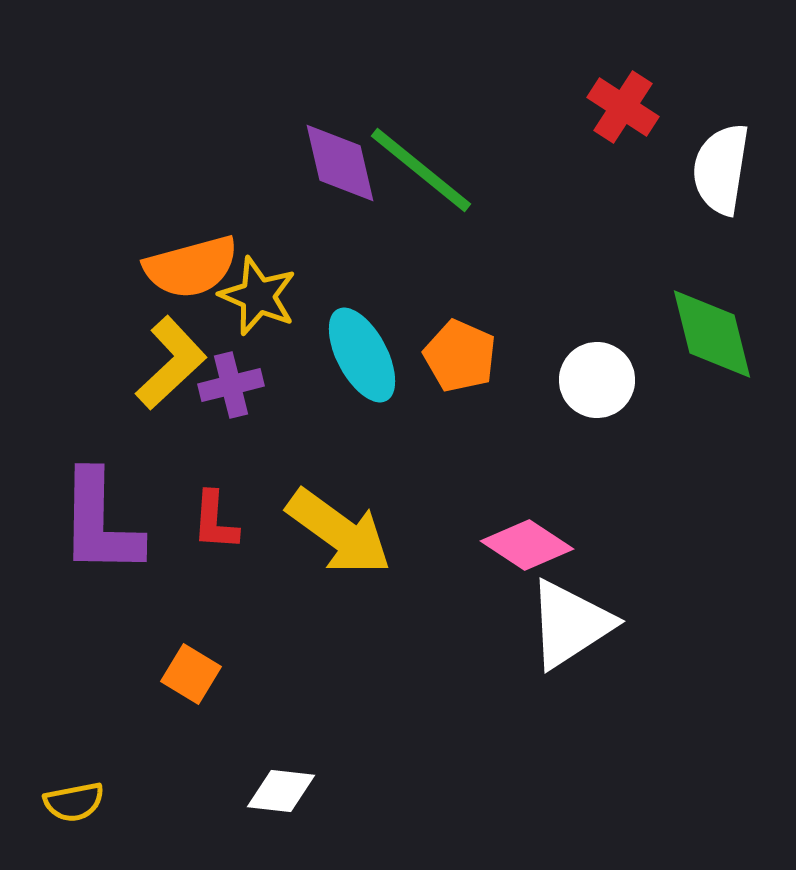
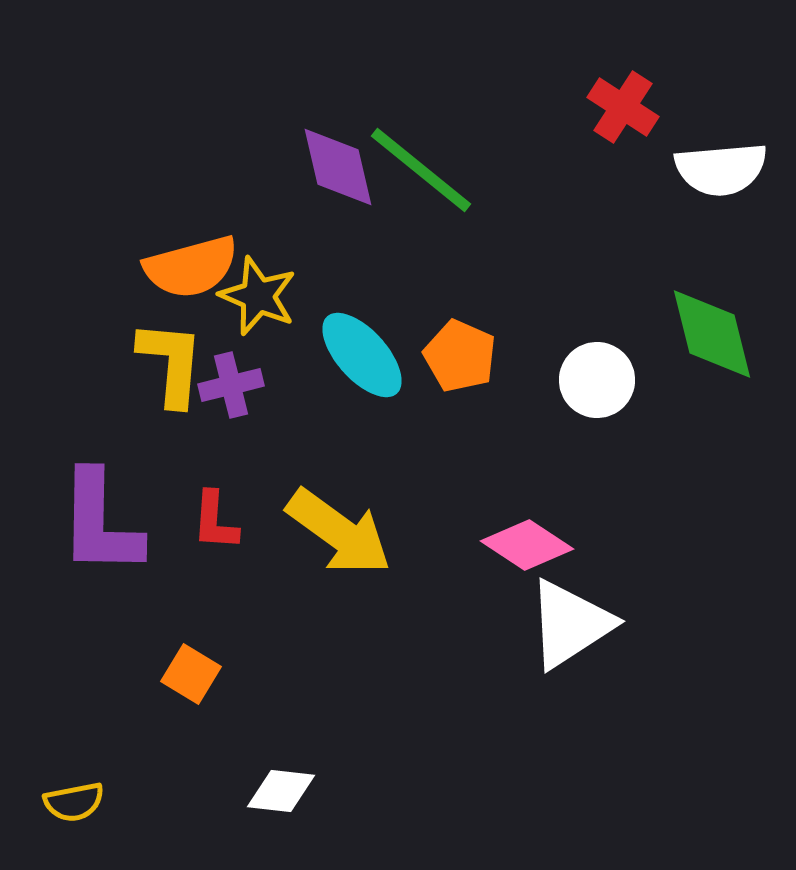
purple diamond: moved 2 px left, 4 px down
white semicircle: rotated 104 degrees counterclockwise
cyan ellipse: rotated 14 degrees counterclockwise
yellow L-shape: rotated 42 degrees counterclockwise
